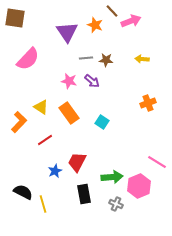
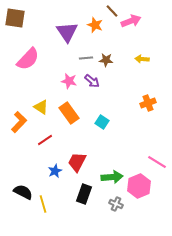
black rectangle: rotated 30 degrees clockwise
